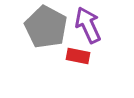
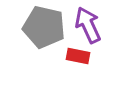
gray pentagon: moved 2 px left; rotated 15 degrees counterclockwise
